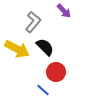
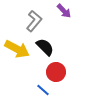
gray L-shape: moved 1 px right, 1 px up
